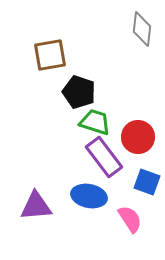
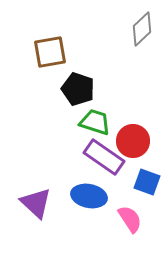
gray diamond: rotated 40 degrees clockwise
brown square: moved 3 px up
black pentagon: moved 1 px left, 3 px up
red circle: moved 5 px left, 4 px down
purple rectangle: rotated 18 degrees counterclockwise
purple triangle: moved 3 px up; rotated 48 degrees clockwise
